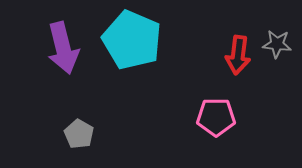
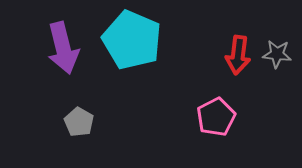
gray star: moved 10 px down
pink pentagon: rotated 27 degrees counterclockwise
gray pentagon: moved 12 px up
